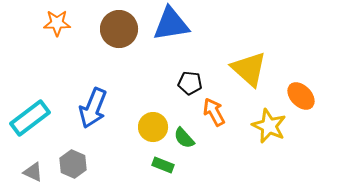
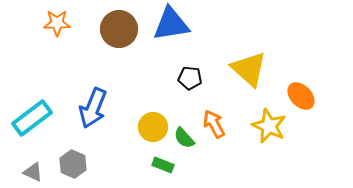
black pentagon: moved 5 px up
orange arrow: moved 12 px down
cyan rectangle: moved 2 px right
